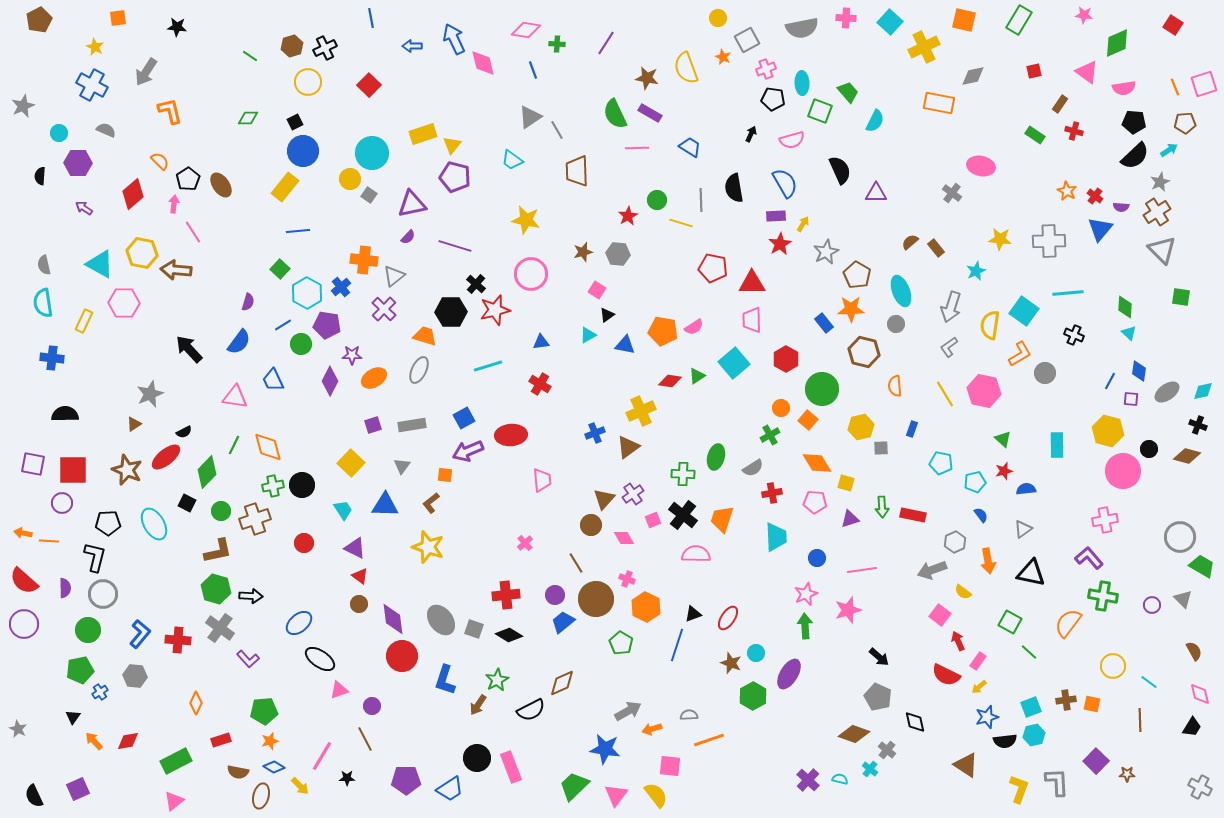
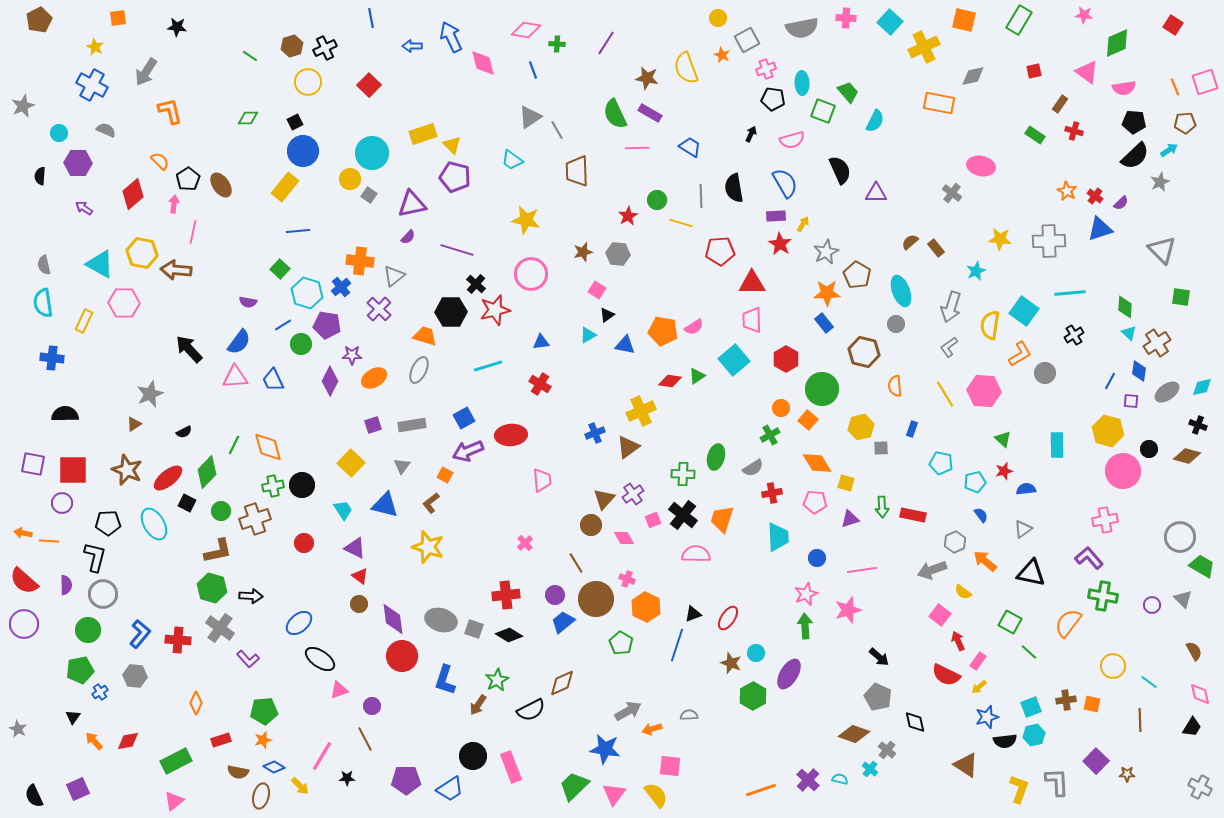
blue arrow at (454, 39): moved 3 px left, 2 px up
orange star at (723, 57): moved 1 px left, 2 px up
pink square at (1204, 84): moved 1 px right, 2 px up
green square at (820, 111): moved 3 px right
yellow triangle at (452, 145): rotated 24 degrees counterclockwise
gray line at (701, 200): moved 4 px up
purple semicircle at (1121, 207): moved 4 px up; rotated 49 degrees counterclockwise
brown cross at (1157, 212): moved 131 px down
blue triangle at (1100, 229): rotated 32 degrees clockwise
pink line at (193, 232): rotated 45 degrees clockwise
red star at (780, 244): rotated 10 degrees counterclockwise
purple line at (455, 246): moved 2 px right, 4 px down
orange cross at (364, 260): moved 4 px left, 1 px down
red pentagon at (713, 268): moved 7 px right, 17 px up; rotated 16 degrees counterclockwise
cyan hexagon at (307, 293): rotated 12 degrees counterclockwise
cyan line at (1068, 293): moved 2 px right
purple semicircle at (248, 302): rotated 84 degrees clockwise
purple cross at (384, 309): moved 5 px left
orange star at (851, 309): moved 24 px left, 16 px up
black cross at (1074, 335): rotated 36 degrees clockwise
cyan square at (734, 363): moved 3 px up
pink hexagon at (984, 391): rotated 8 degrees counterclockwise
cyan diamond at (1203, 391): moved 1 px left, 4 px up
pink triangle at (235, 397): moved 20 px up; rotated 12 degrees counterclockwise
purple square at (1131, 399): moved 2 px down
red ellipse at (166, 457): moved 2 px right, 21 px down
orange square at (445, 475): rotated 21 degrees clockwise
blue triangle at (385, 505): rotated 12 degrees clockwise
cyan trapezoid at (776, 537): moved 2 px right
orange arrow at (988, 561): moved 3 px left; rotated 140 degrees clockwise
purple semicircle at (65, 588): moved 1 px right, 3 px up
green hexagon at (216, 589): moved 4 px left, 1 px up
gray ellipse at (441, 620): rotated 36 degrees counterclockwise
orange line at (709, 740): moved 52 px right, 50 px down
orange star at (270, 741): moved 7 px left, 1 px up
black circle at (477, 758): moved 4 px left, 2 px up
pink triangle at (616, 795): moved 2 px left, 1 px up
